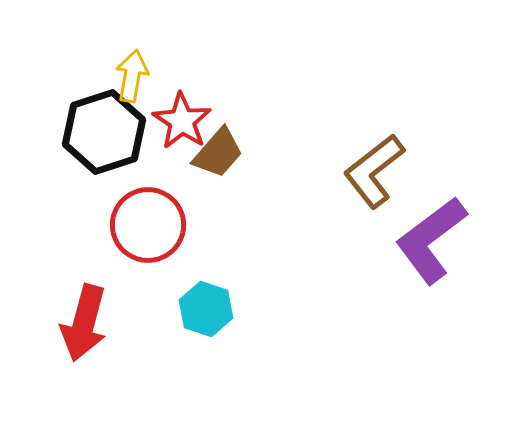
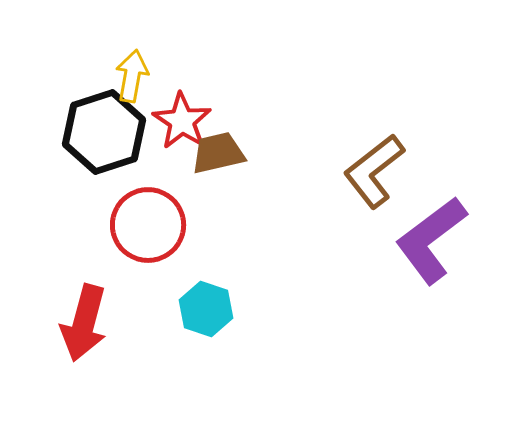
brown trapezoid: rotated 144 degrees counterclockwise
